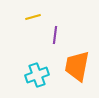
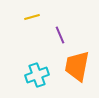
yellow line: moved 1 px left
purple line: moved 5 px right; rotated 30 degrees counterclockwise
